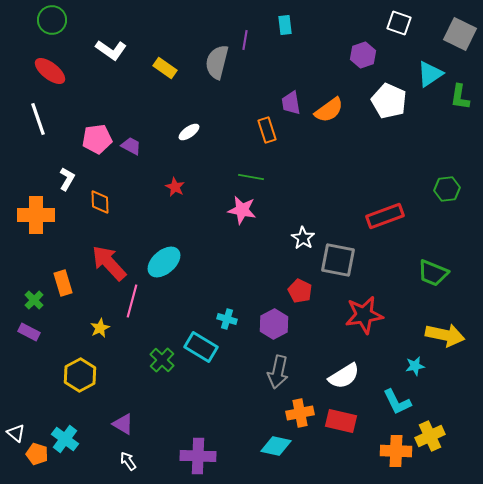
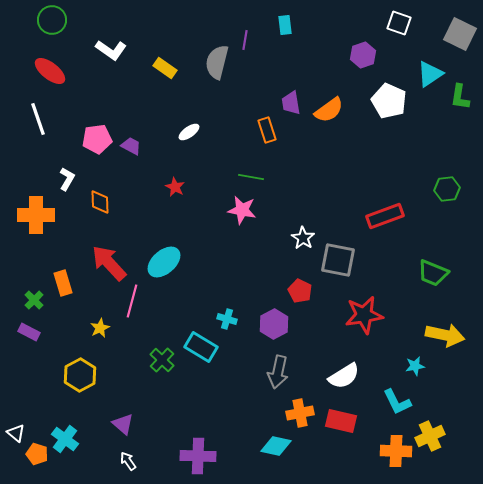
purple triangle at (123, 424): rotated 10 degrees clockwise
